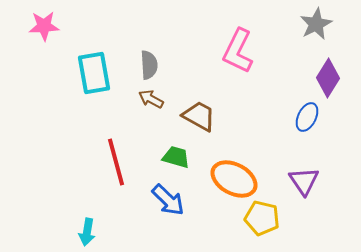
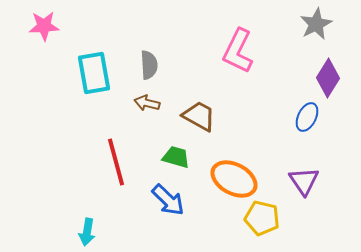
brown arrow: moved 4 px left, 4 px down; rotated 15 degrees counterclockwise
